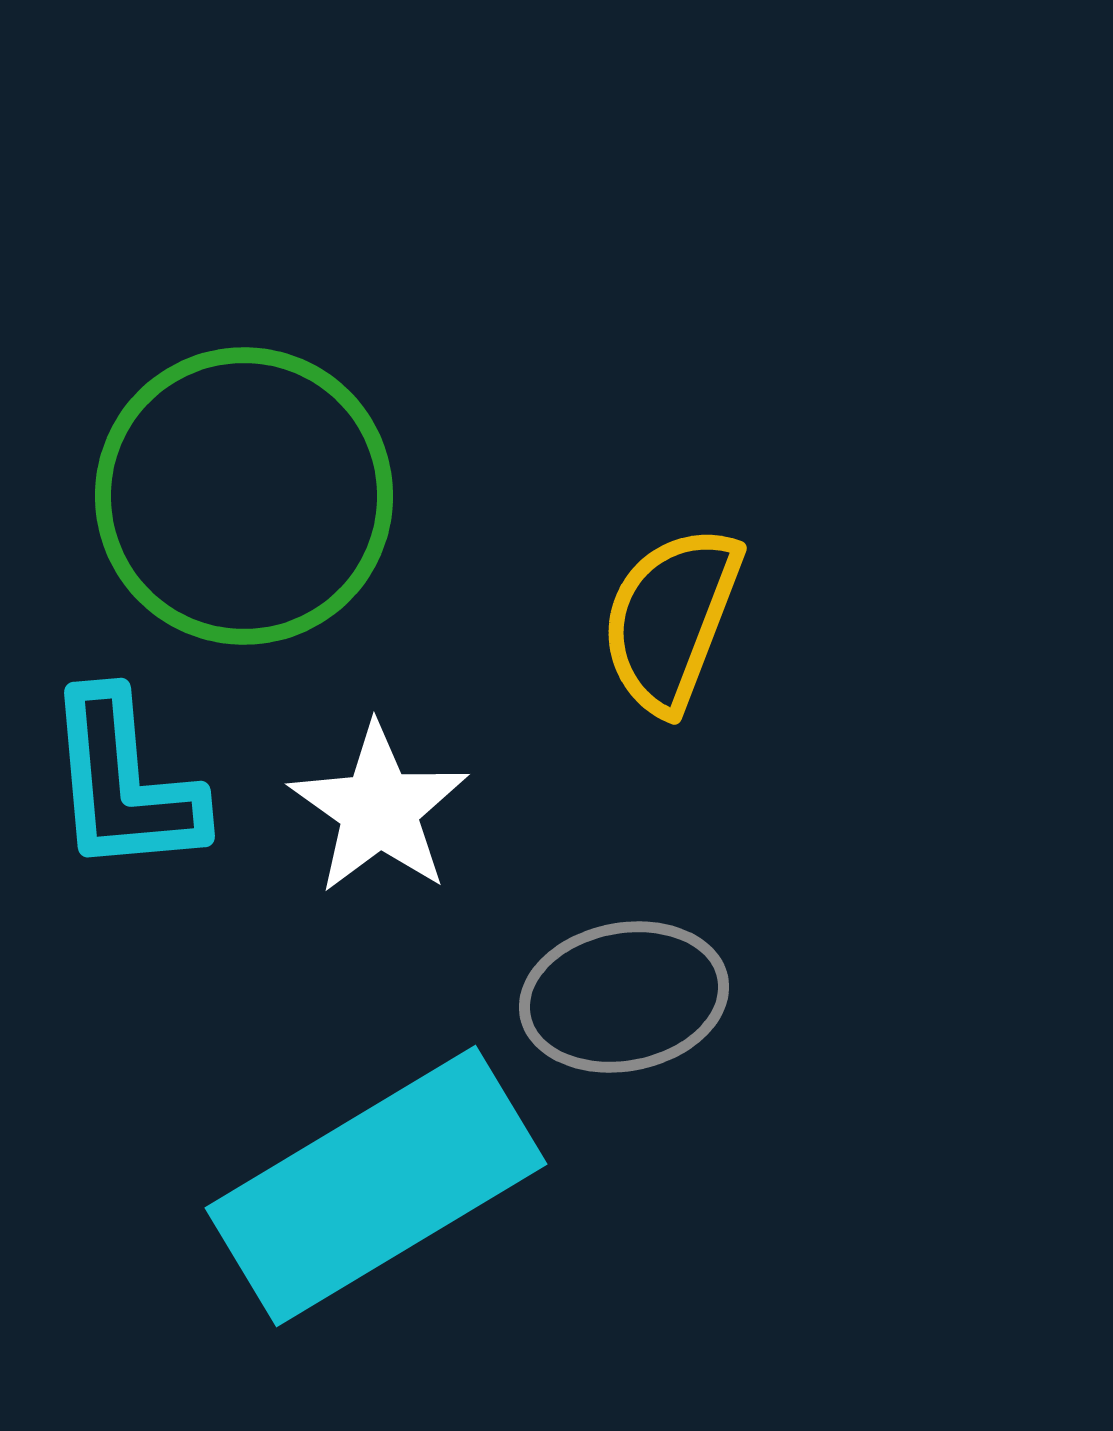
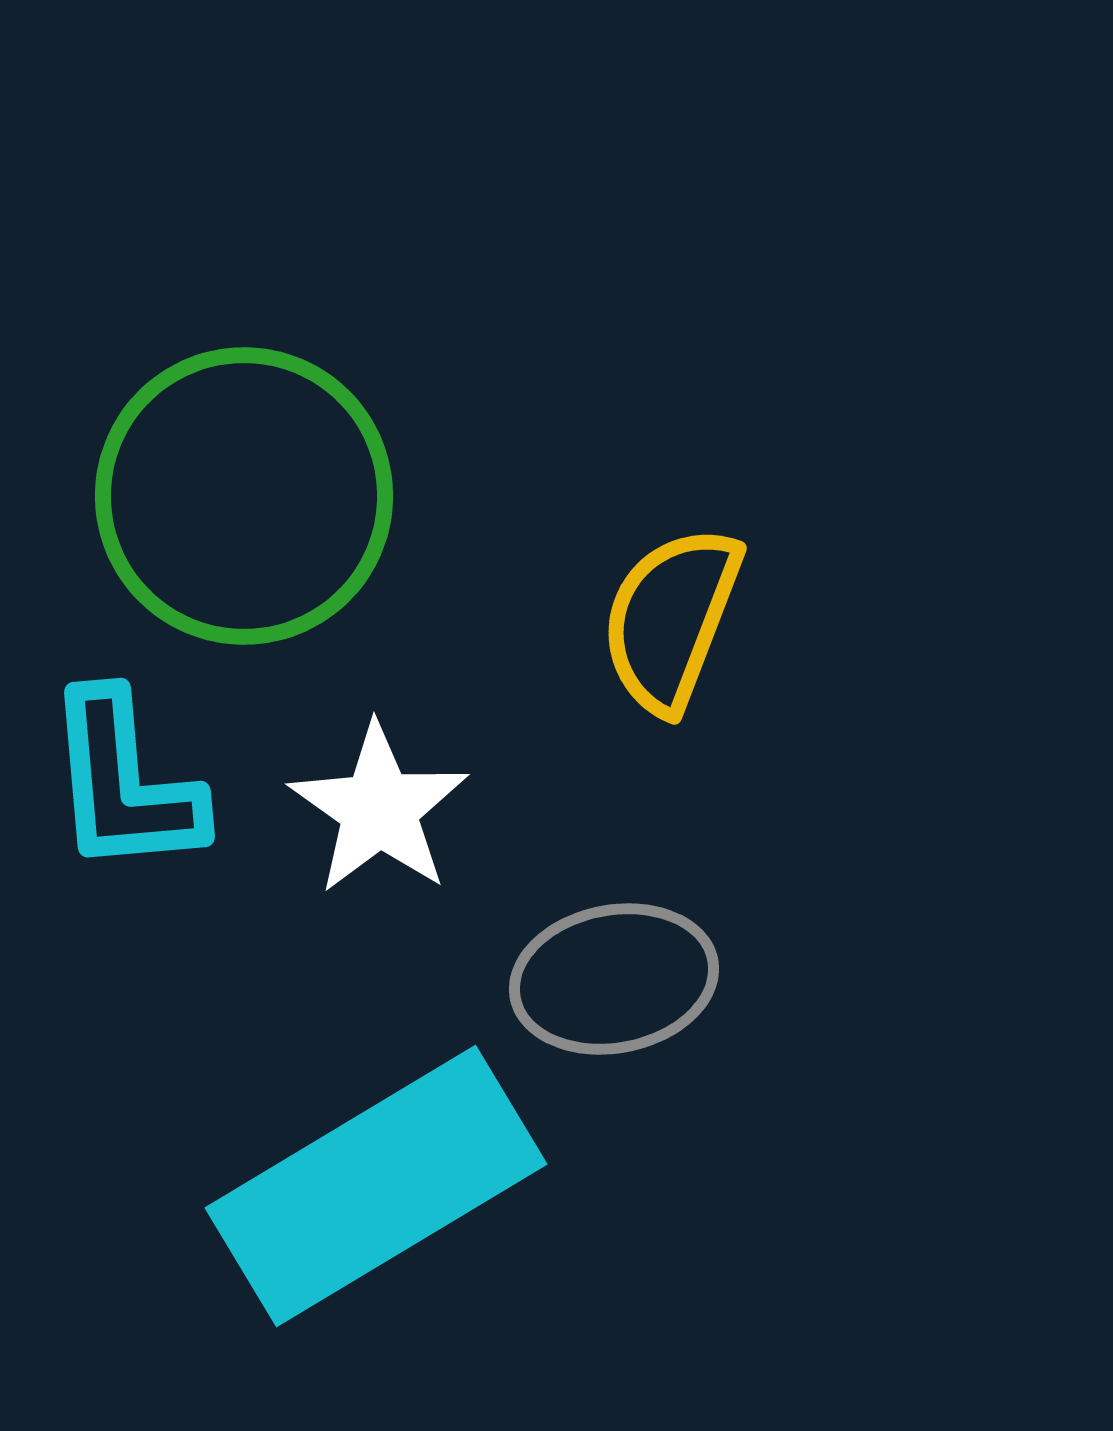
gray ellipse: moved 10 px left, 18 px up
